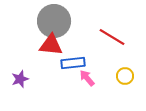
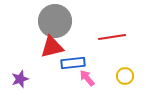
gray circle: moved 1 px right
red line: rotated 40 degrees counterclockwise
red triangle: moved 1 px right, 2 px down; rotated 20 degrees counterclockwise
